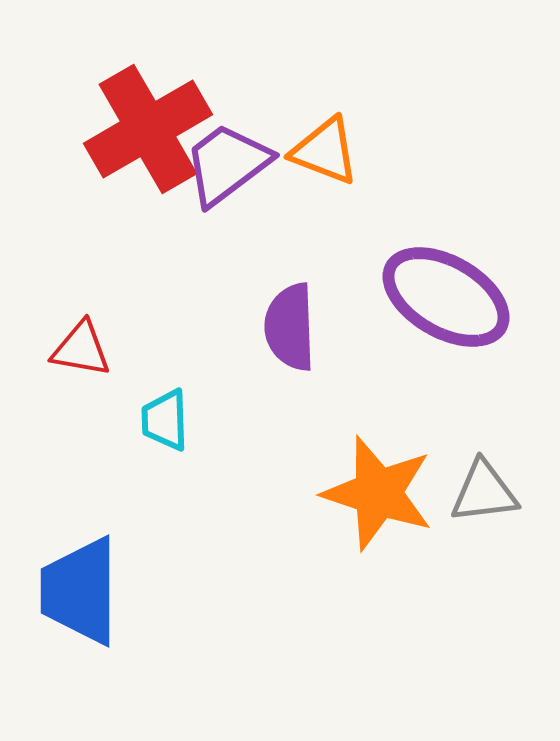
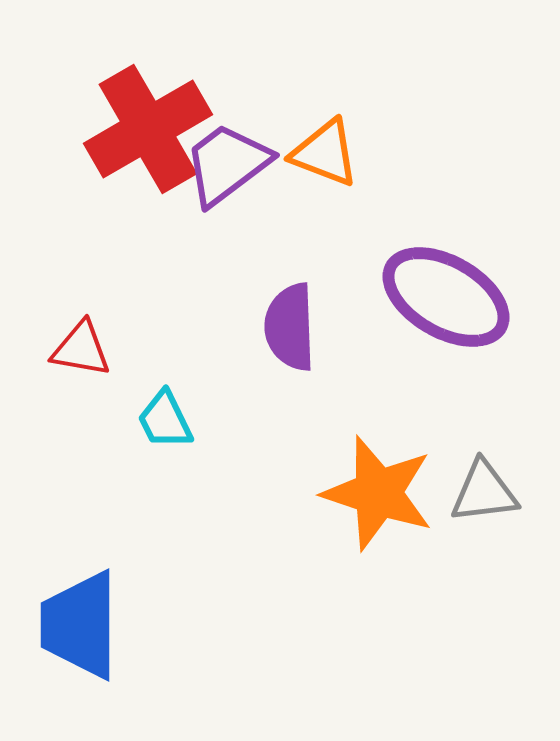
orange triangle: moved 2 px down
cyan trapezoid: rotated 24 degrees counterclockwise
blue trapezoid: moved 34 px down
